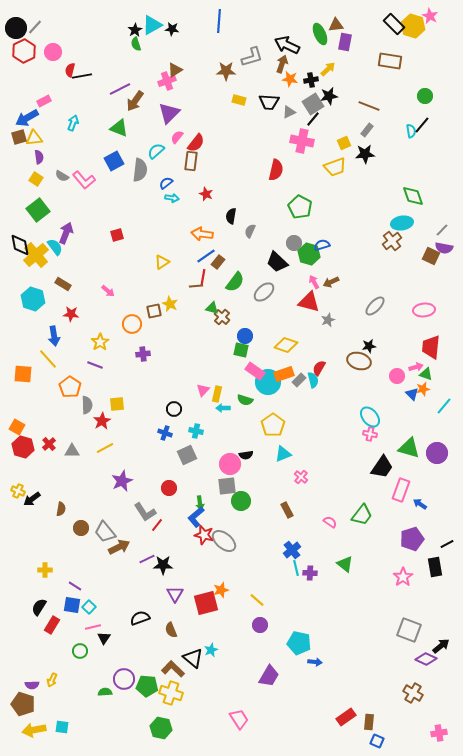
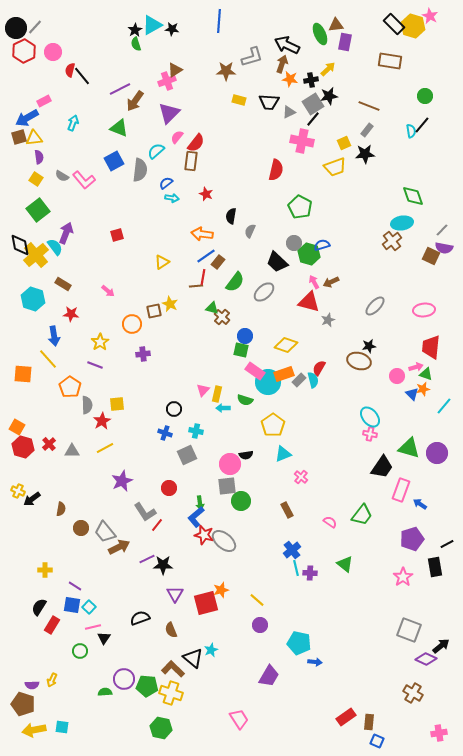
black line at (82, 76): rotated 60 degrees clockwise
